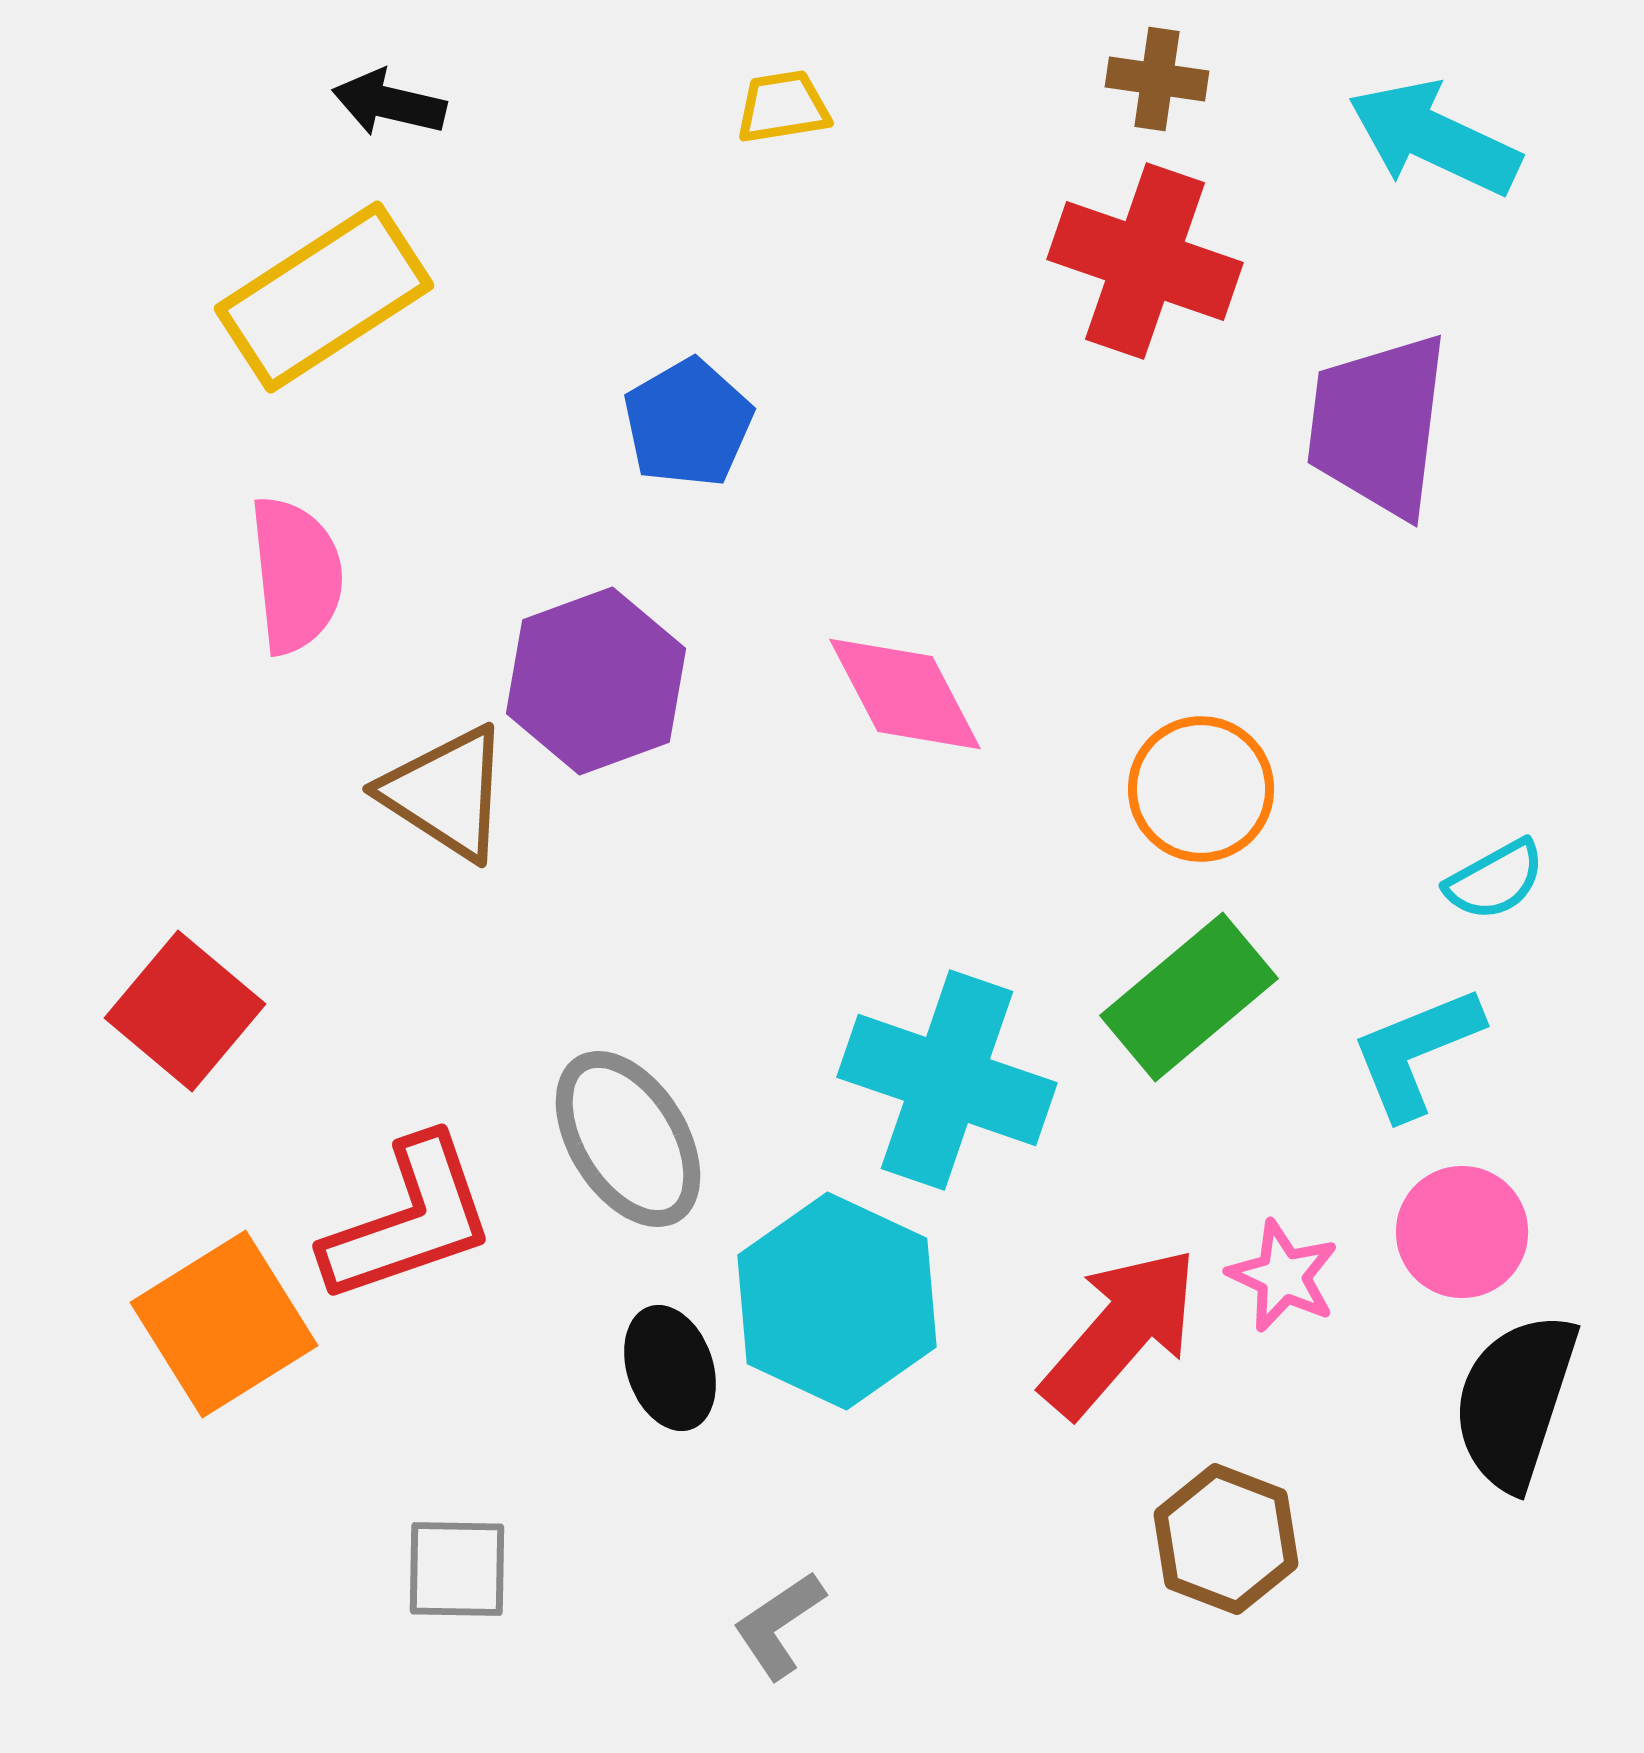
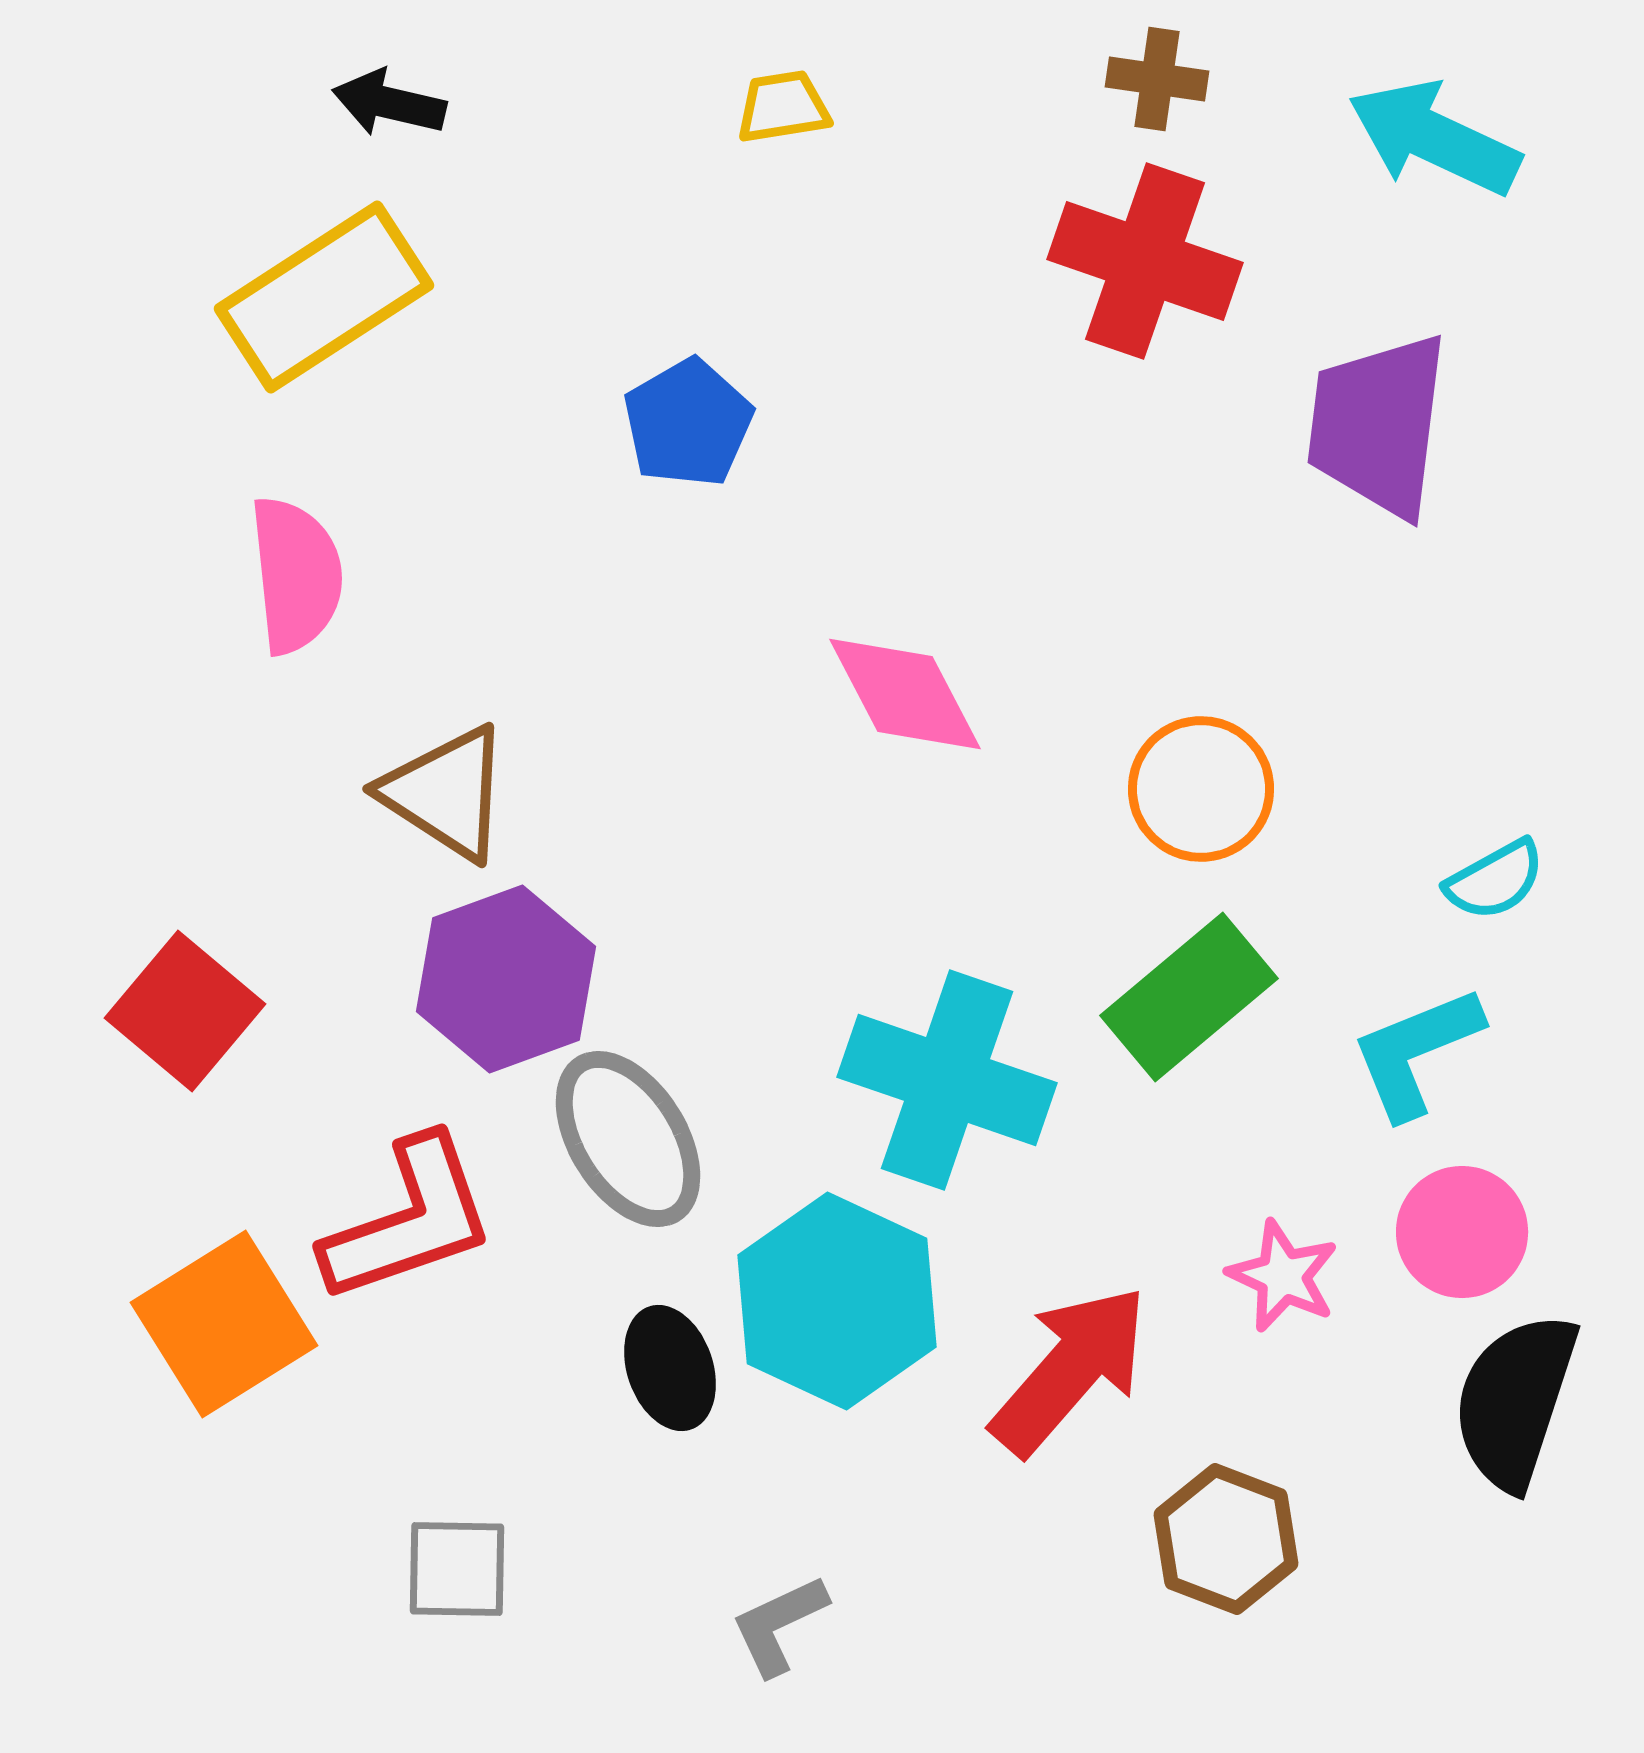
purple hexagon: moved 90 px left, 298 px down
red arrow: moved 50 px left, 38 px down
gray L-shape: rotated 9 degrees clockwise
